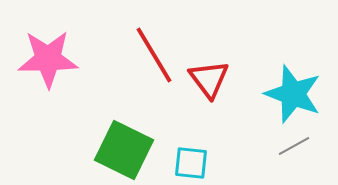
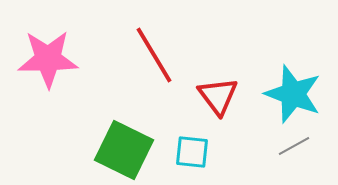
red triangle: moved 9 px right, 17 px down
cyan square: moved 1 px right, 11 px up
